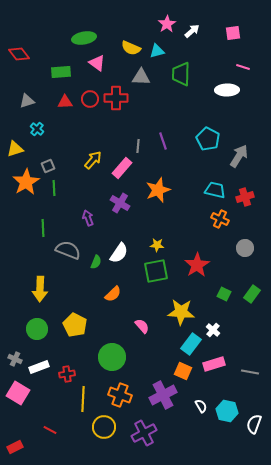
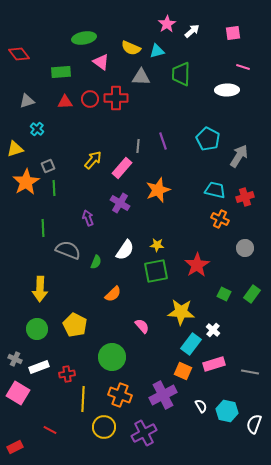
pink triangle at (97, 63): moved 4 px right, 1 px up
white semicircle at (119, 253): moved 6 px right, 3 px up
